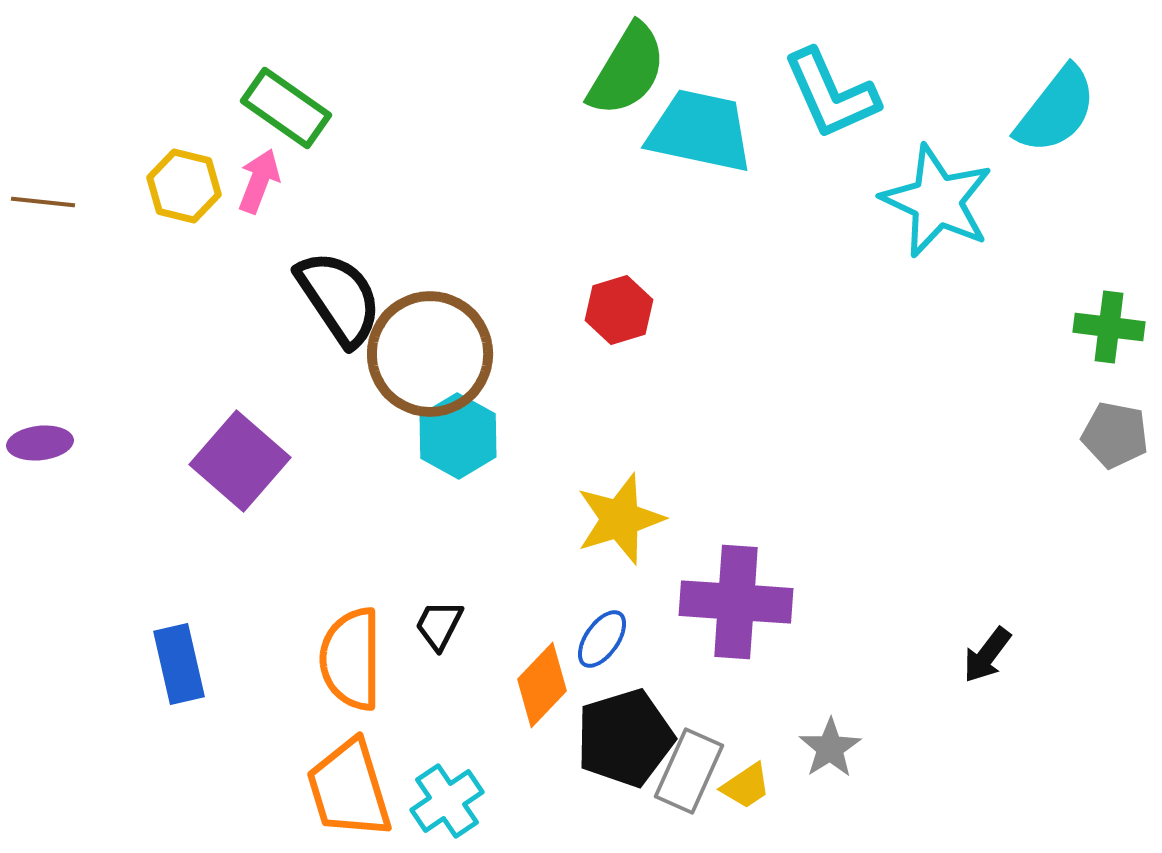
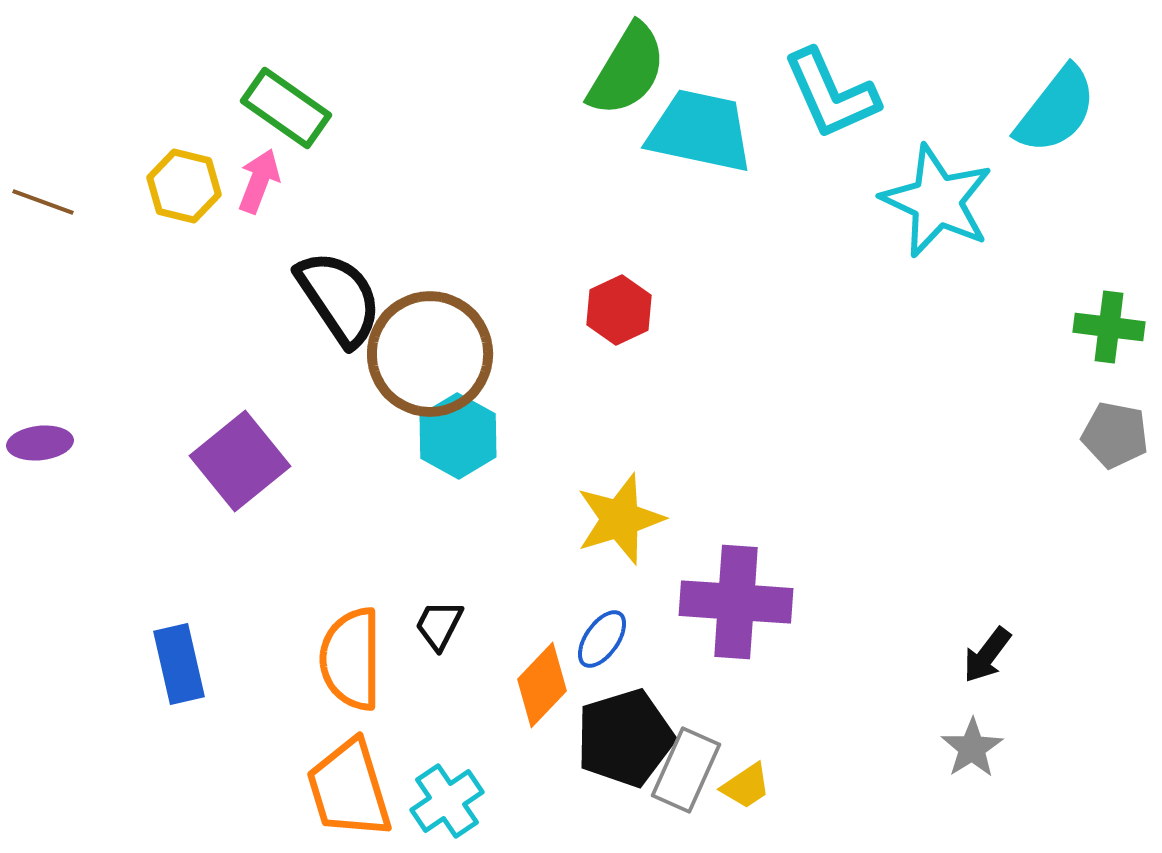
brown line: rotated 14 degrees clockwise
red hexagon: rotated 8 degrees counterclockwise
purple square: rotated 10 degrees clockwise
gray star: moved 142 px right
gray rectangle: moved 3 px left, 1 px up
